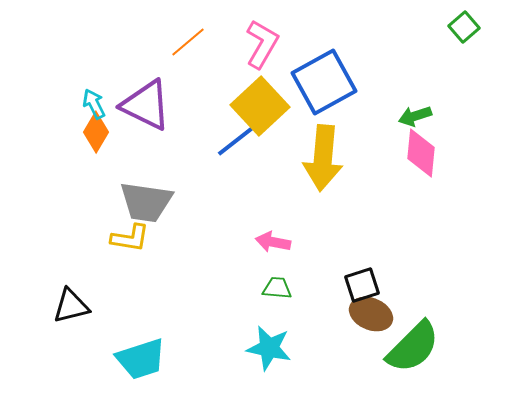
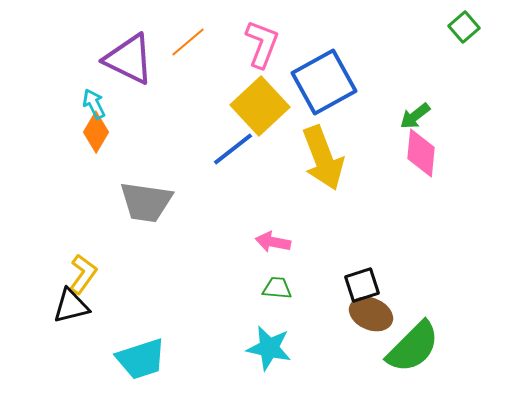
pink L-shape: rotated 9 degrees counterclockwise
purple triangle: moved 17 px left, 46 px up
green arrow: rotated 20 degrees counterclockwise
blue line: moved 4 px left, 9 px down
yellow arrow: rotated 26 degrees counterclockwise
yellow L-shape: moved 47 px left, 36 px down; rotated 63 degrees counterclockwise
